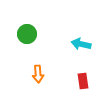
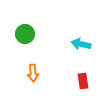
green circle: moved 2 px left
orange arrow: moved 5 px left, 1 px up
